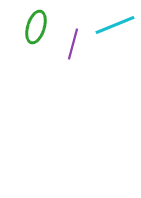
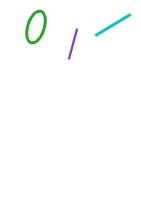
cyan line: moved 2 px left; rotated 9 degrees counterclockwise
